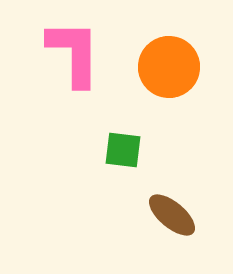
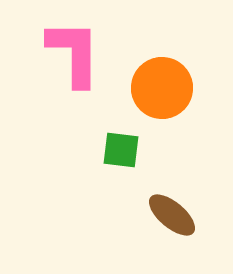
orange circle: moved 7 px left, 21 px down
green square: moved 2 px left
